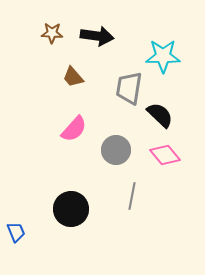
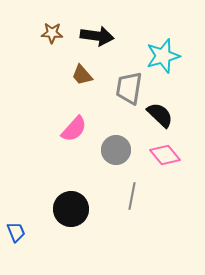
cyan star: rotated 16 degrees counterclockwise
brown trapezoid: moved 9 px right, 2 px up
